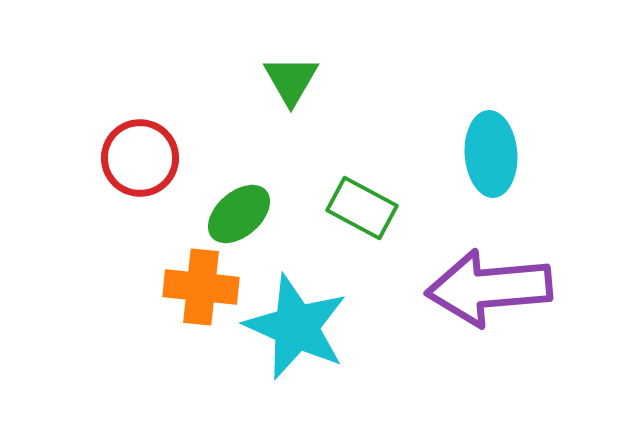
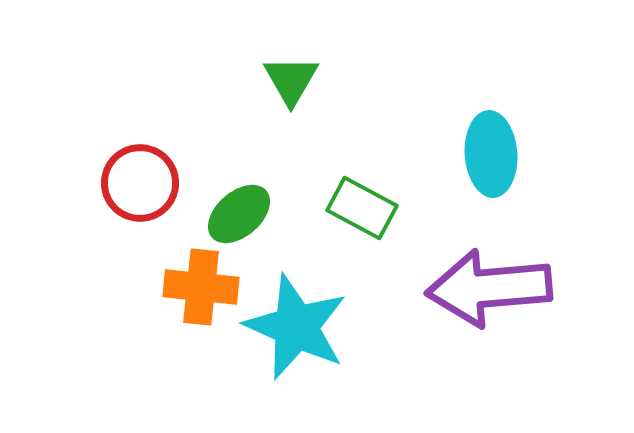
red circle: moved 25 px down
